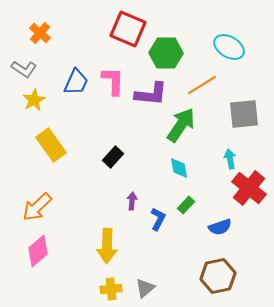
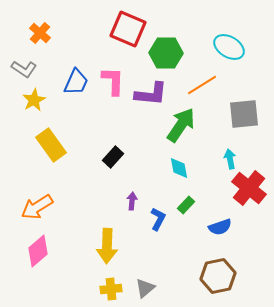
orange arrow: rotated 12 degrees clockwise
